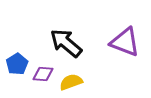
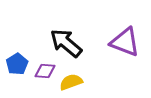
purple diamond: moved 2 px right, 3 px up
